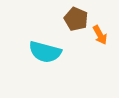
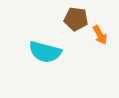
brown pentagon: rotated 15 degrees counterclockwise
